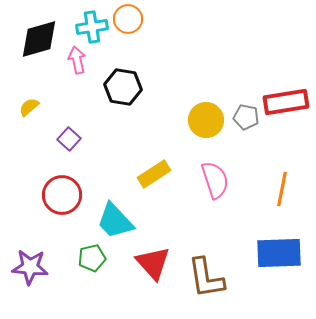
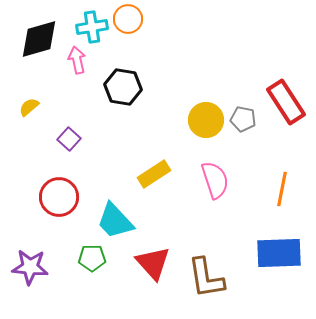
red rectangle: rotated 66 degrees clockwise
gray pentagon: moved 3 px left, 2 px down
red circle: moved 3 px left, 2 px down
green pentagon: rotated 12 degrees clockwise
